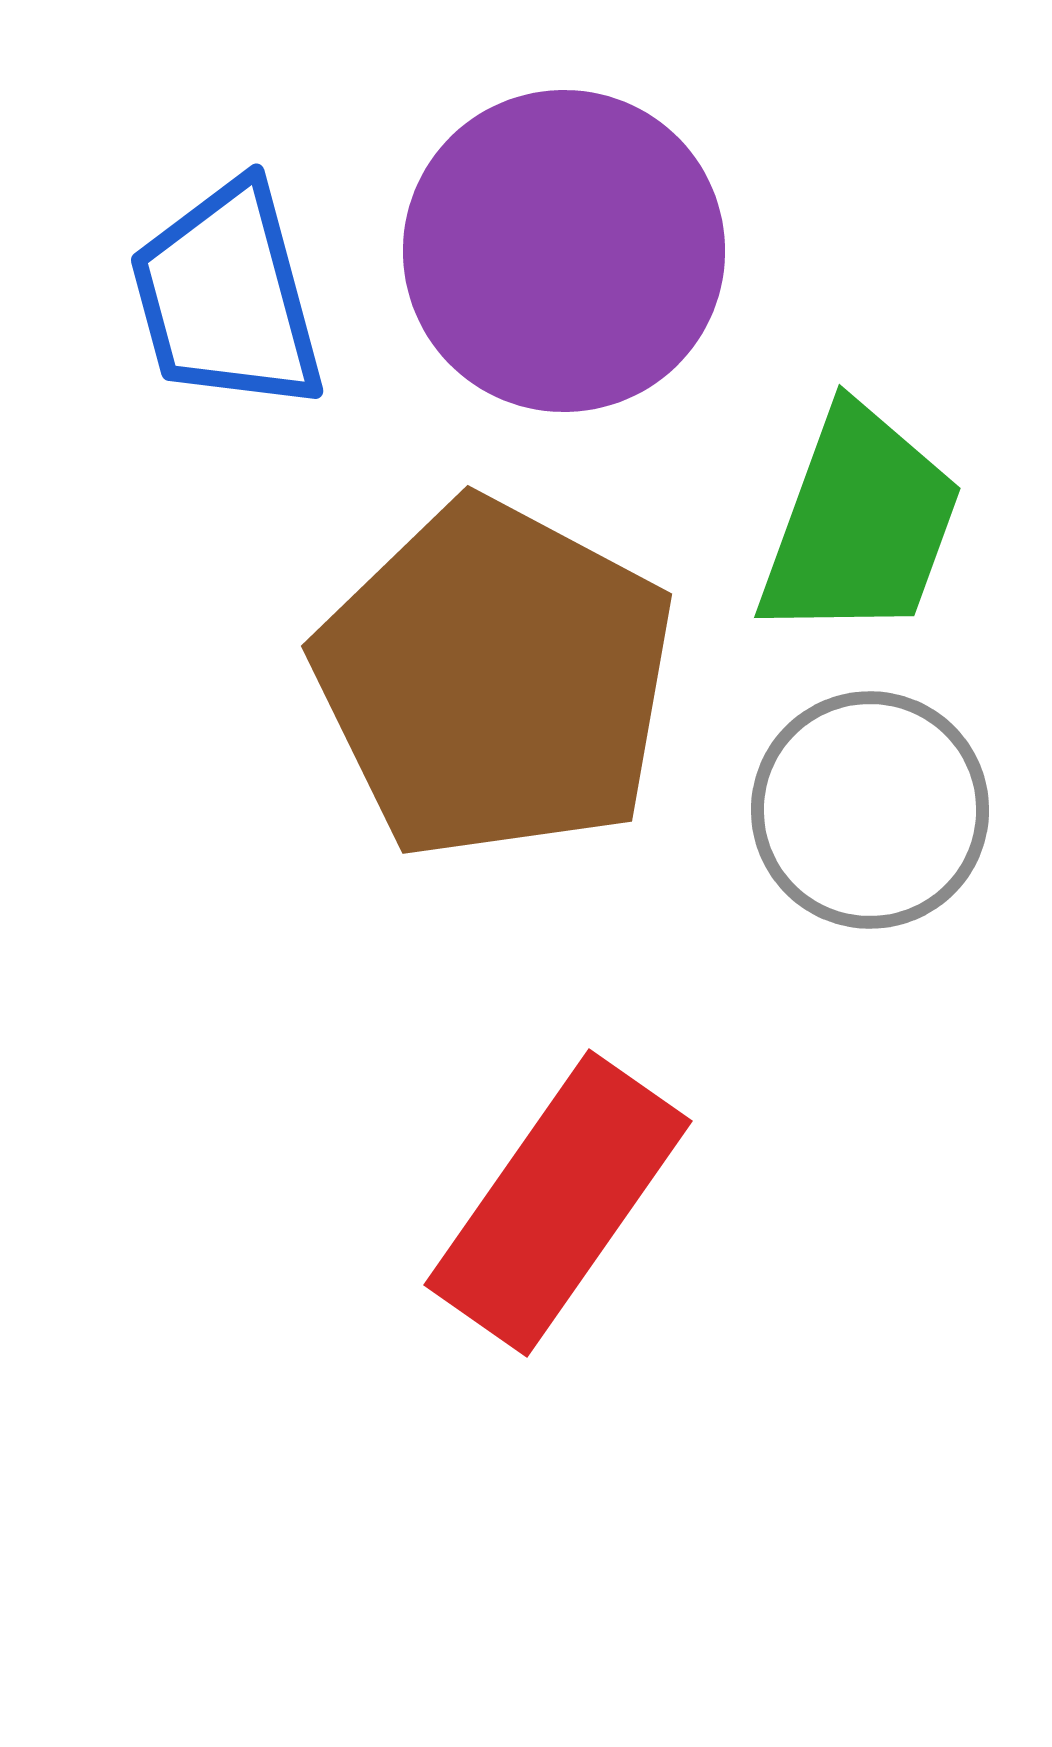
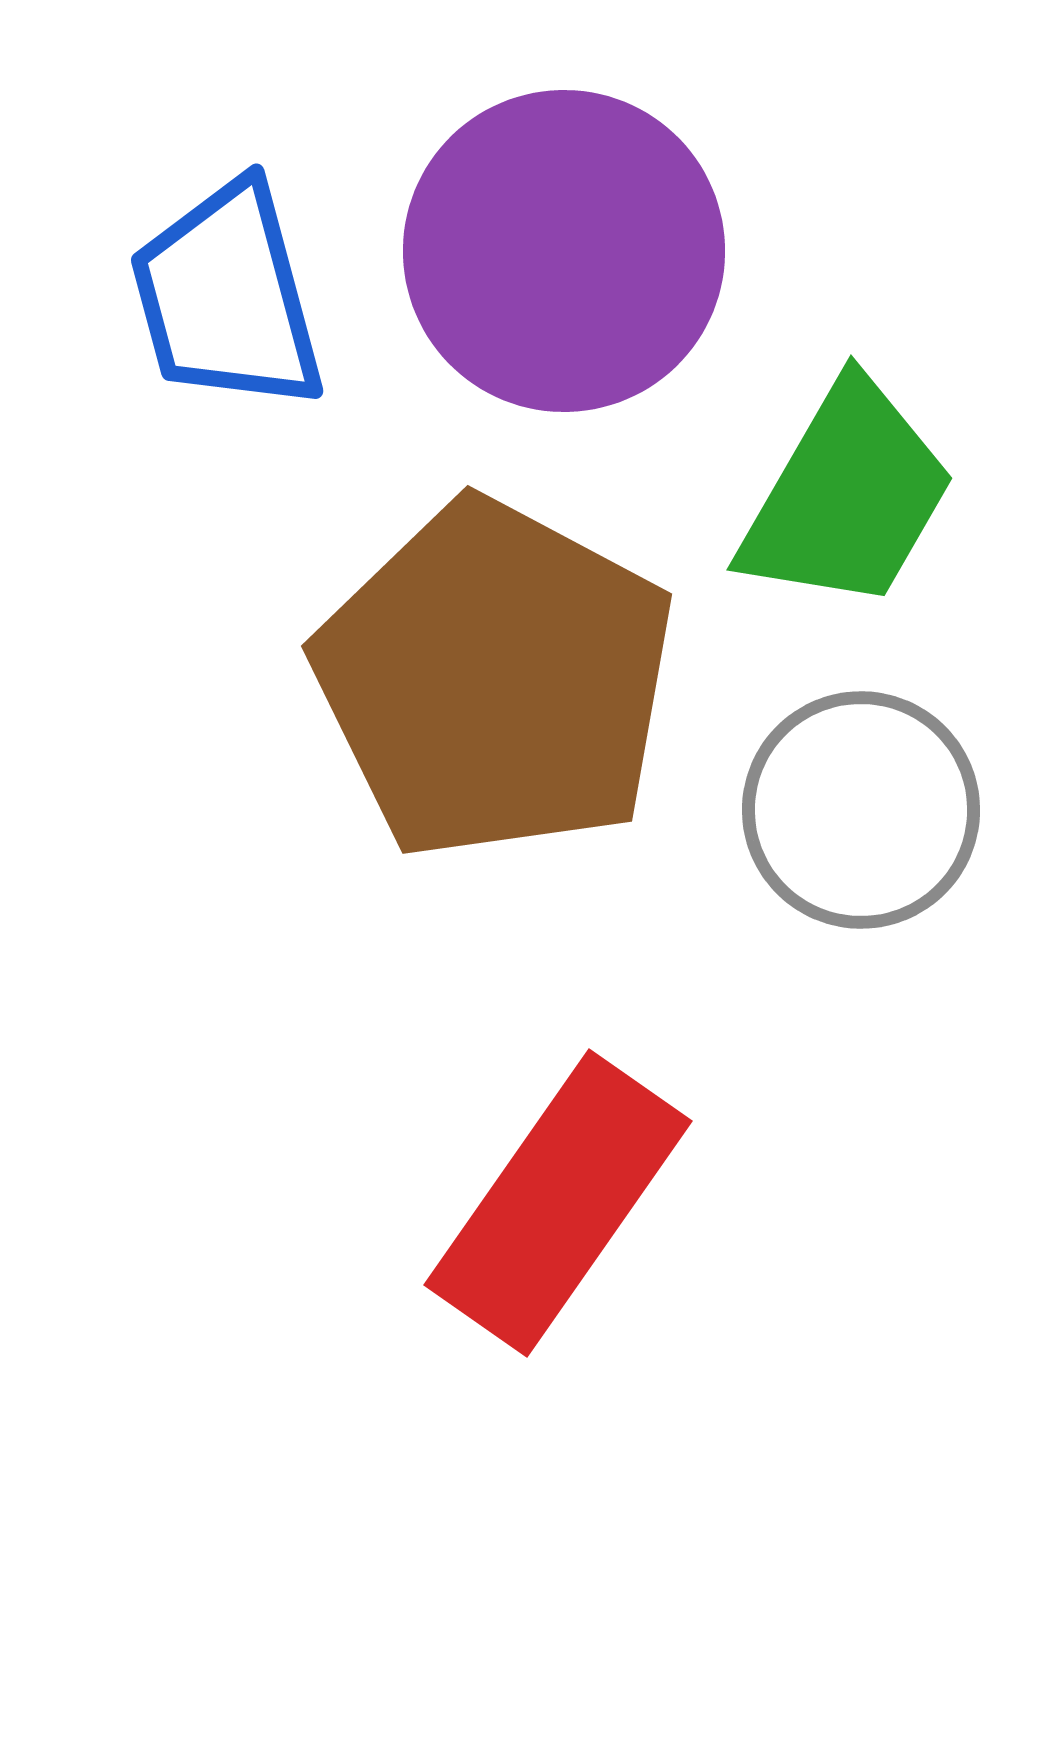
green trapezoid: moved 13 px left, 28 px up; rotated 10 degrees clockwise
gray circle: moved 9 px left
